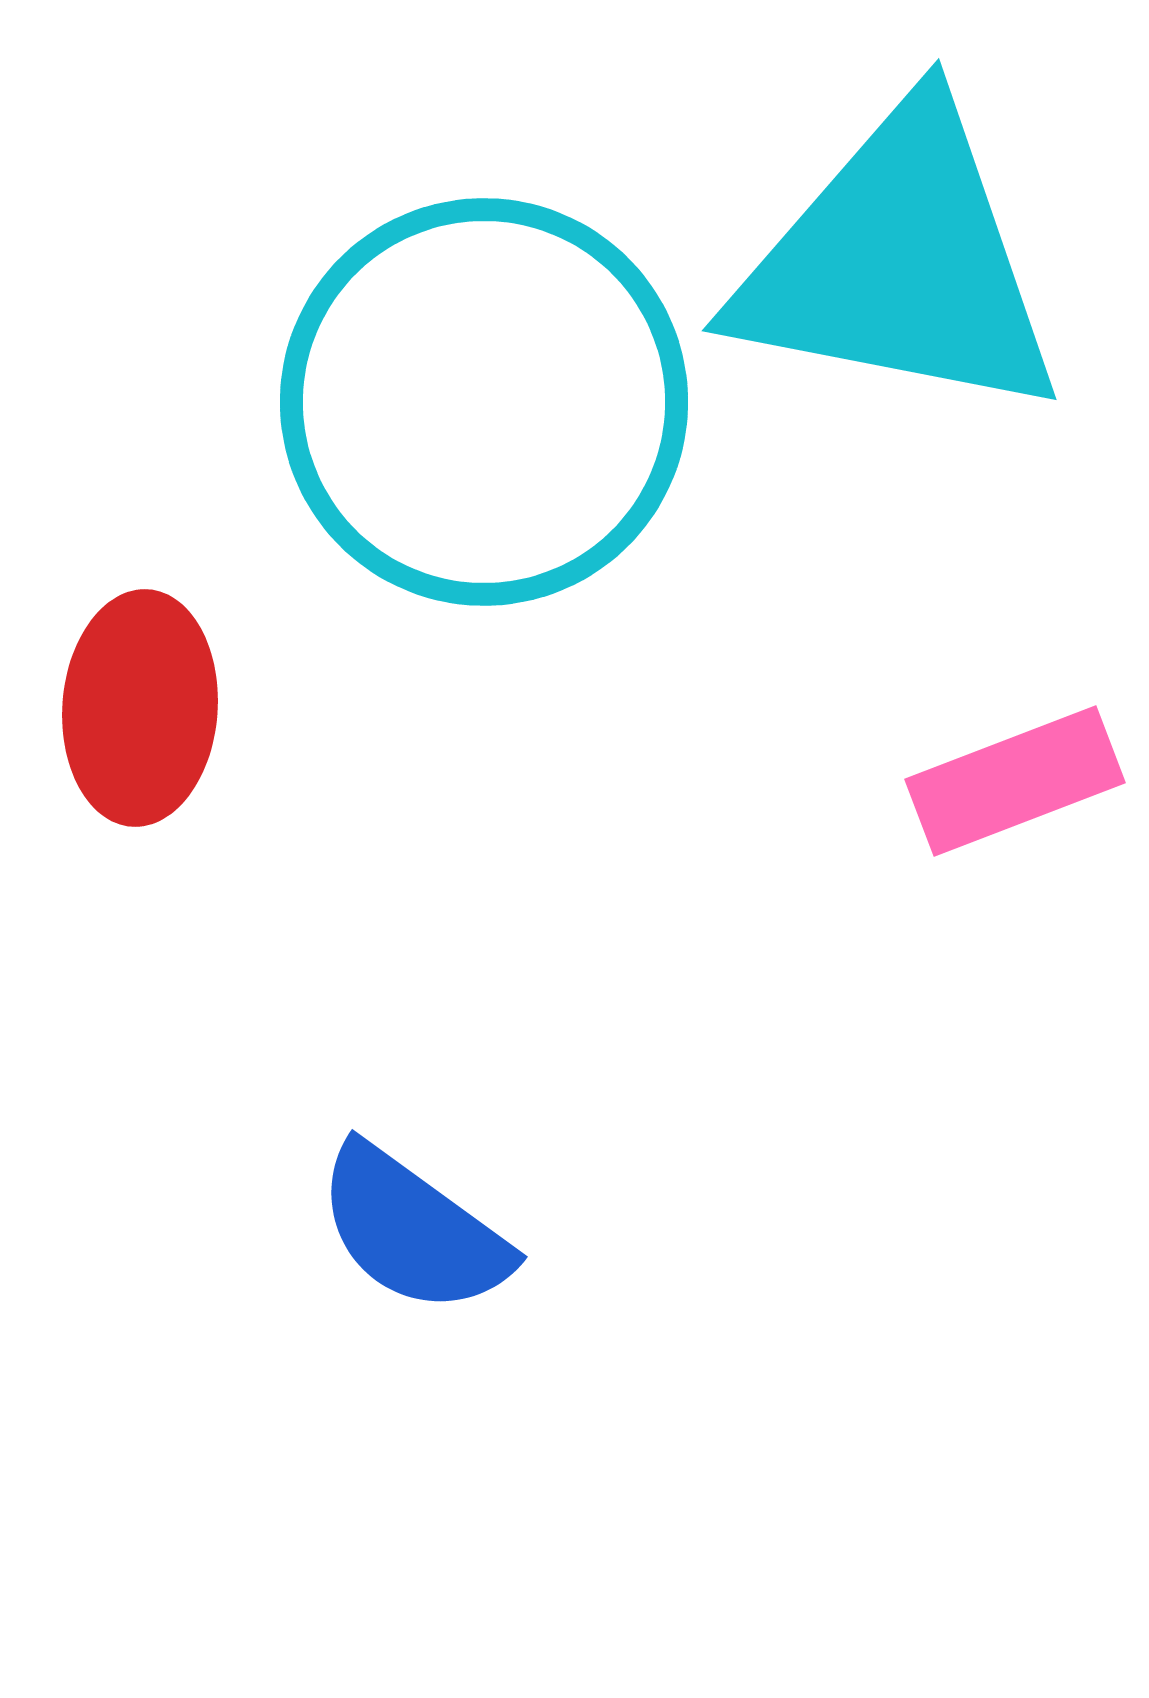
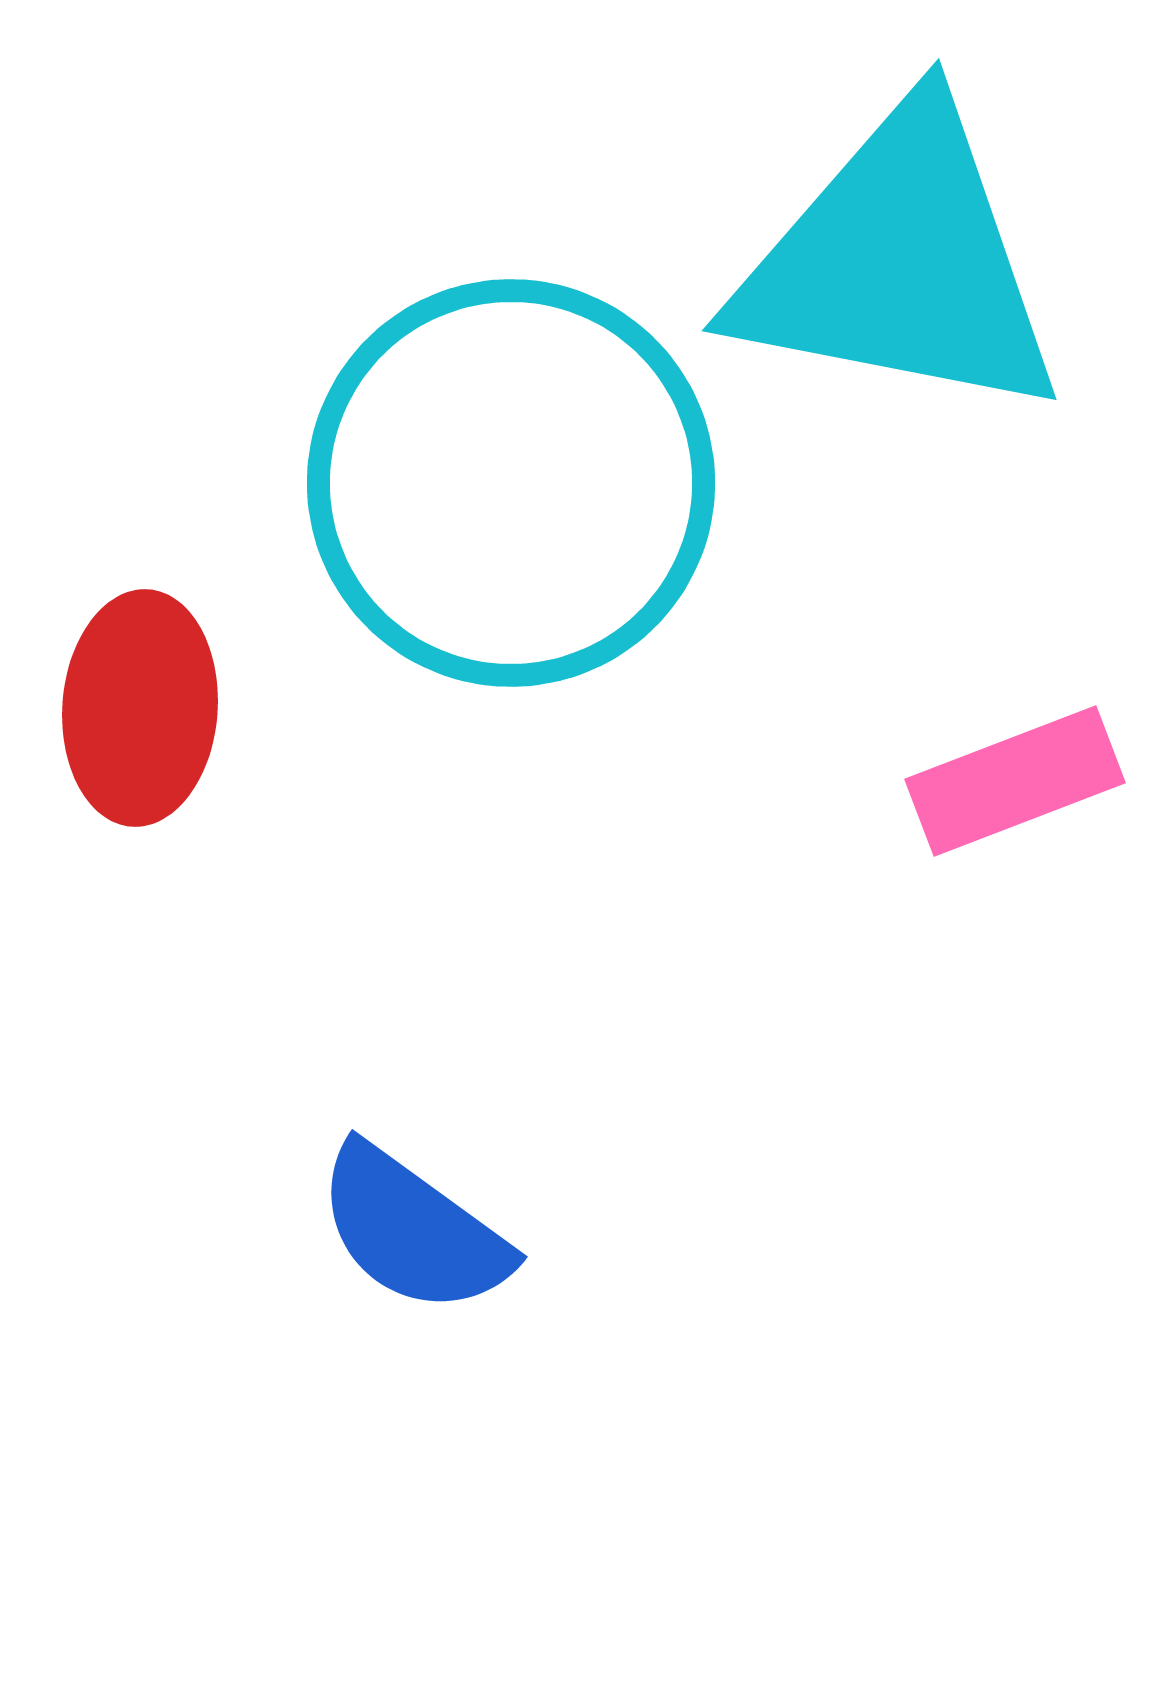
cyan circle: moved 27 px right, 81 px down
